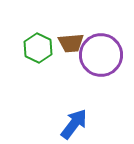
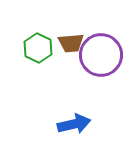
blue arrow: rotated 40 degrees clockwise
